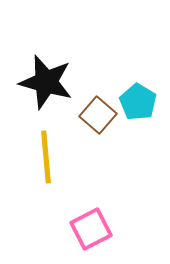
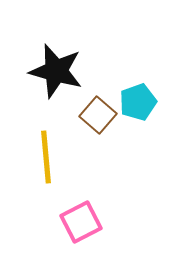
black star: moved 10 px right, 11 px up
cyan pentagon: rotated 21 degrees clockwise
pink square: moved 10 px left, 7 px up
